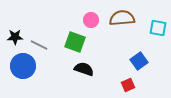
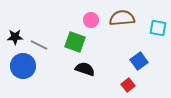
black semicircle: moved 1 px right
red square: rotated 16 degrees counterclockwise
